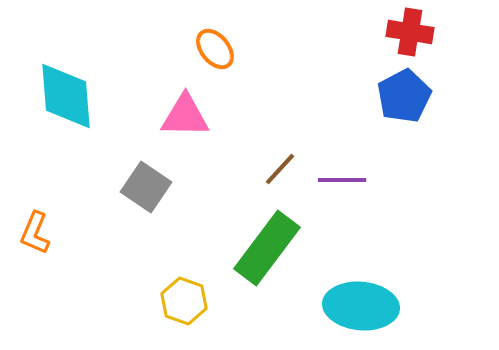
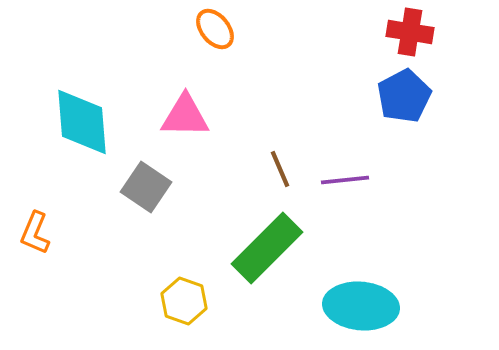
orange ellipse: moved 20 px up
cyan diamond: moved 16 px right, 26 px down
brown line: rotated 66 degrees counterclockwise
purple line: moved 3 px right; rotated 6 degrees counterclockwise
green rectangle: rotated 8 degrees clockwise
